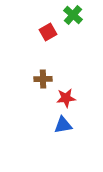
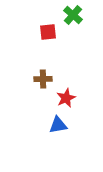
red square: rotated 24 degrees clockwise
red star: rotated 18 degrees counterclockwise
blue triangle: moved 5 px left
